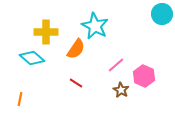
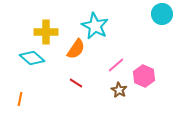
brown star: moved 2 px left
